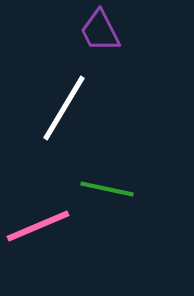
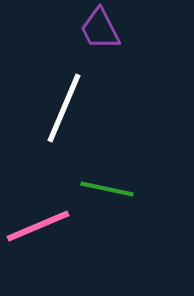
purple trapezoid: moved 2 px up
white line: rotated 8 degrees counterclockwise
